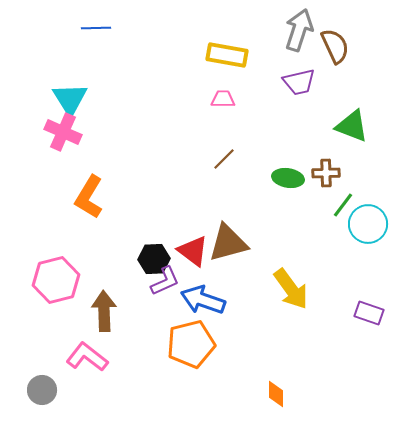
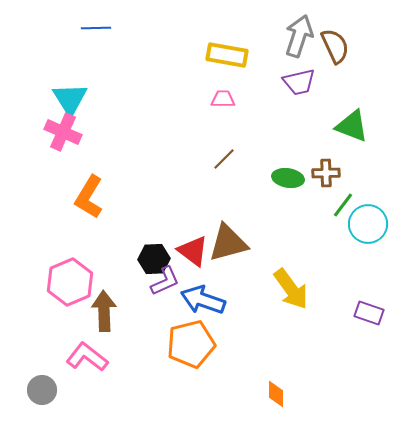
gray arrow: moved 6 px down
pink hexagon: moved 14 px right, 2 px down; rotated 9 degrees counterclockwise
